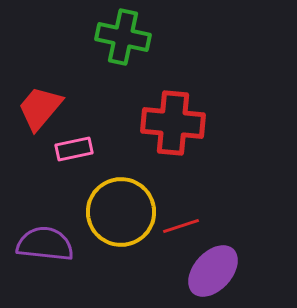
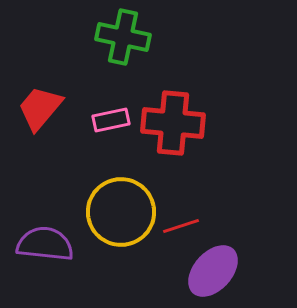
pink rectangle: moved 37 px right, 29 px up
